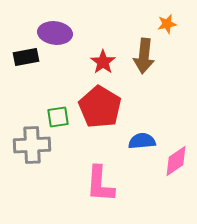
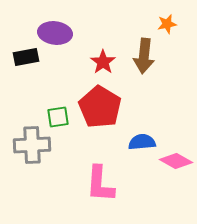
blue semicircle: moved 1 px down
pink diamond: rotated 64 degrees clockwise
